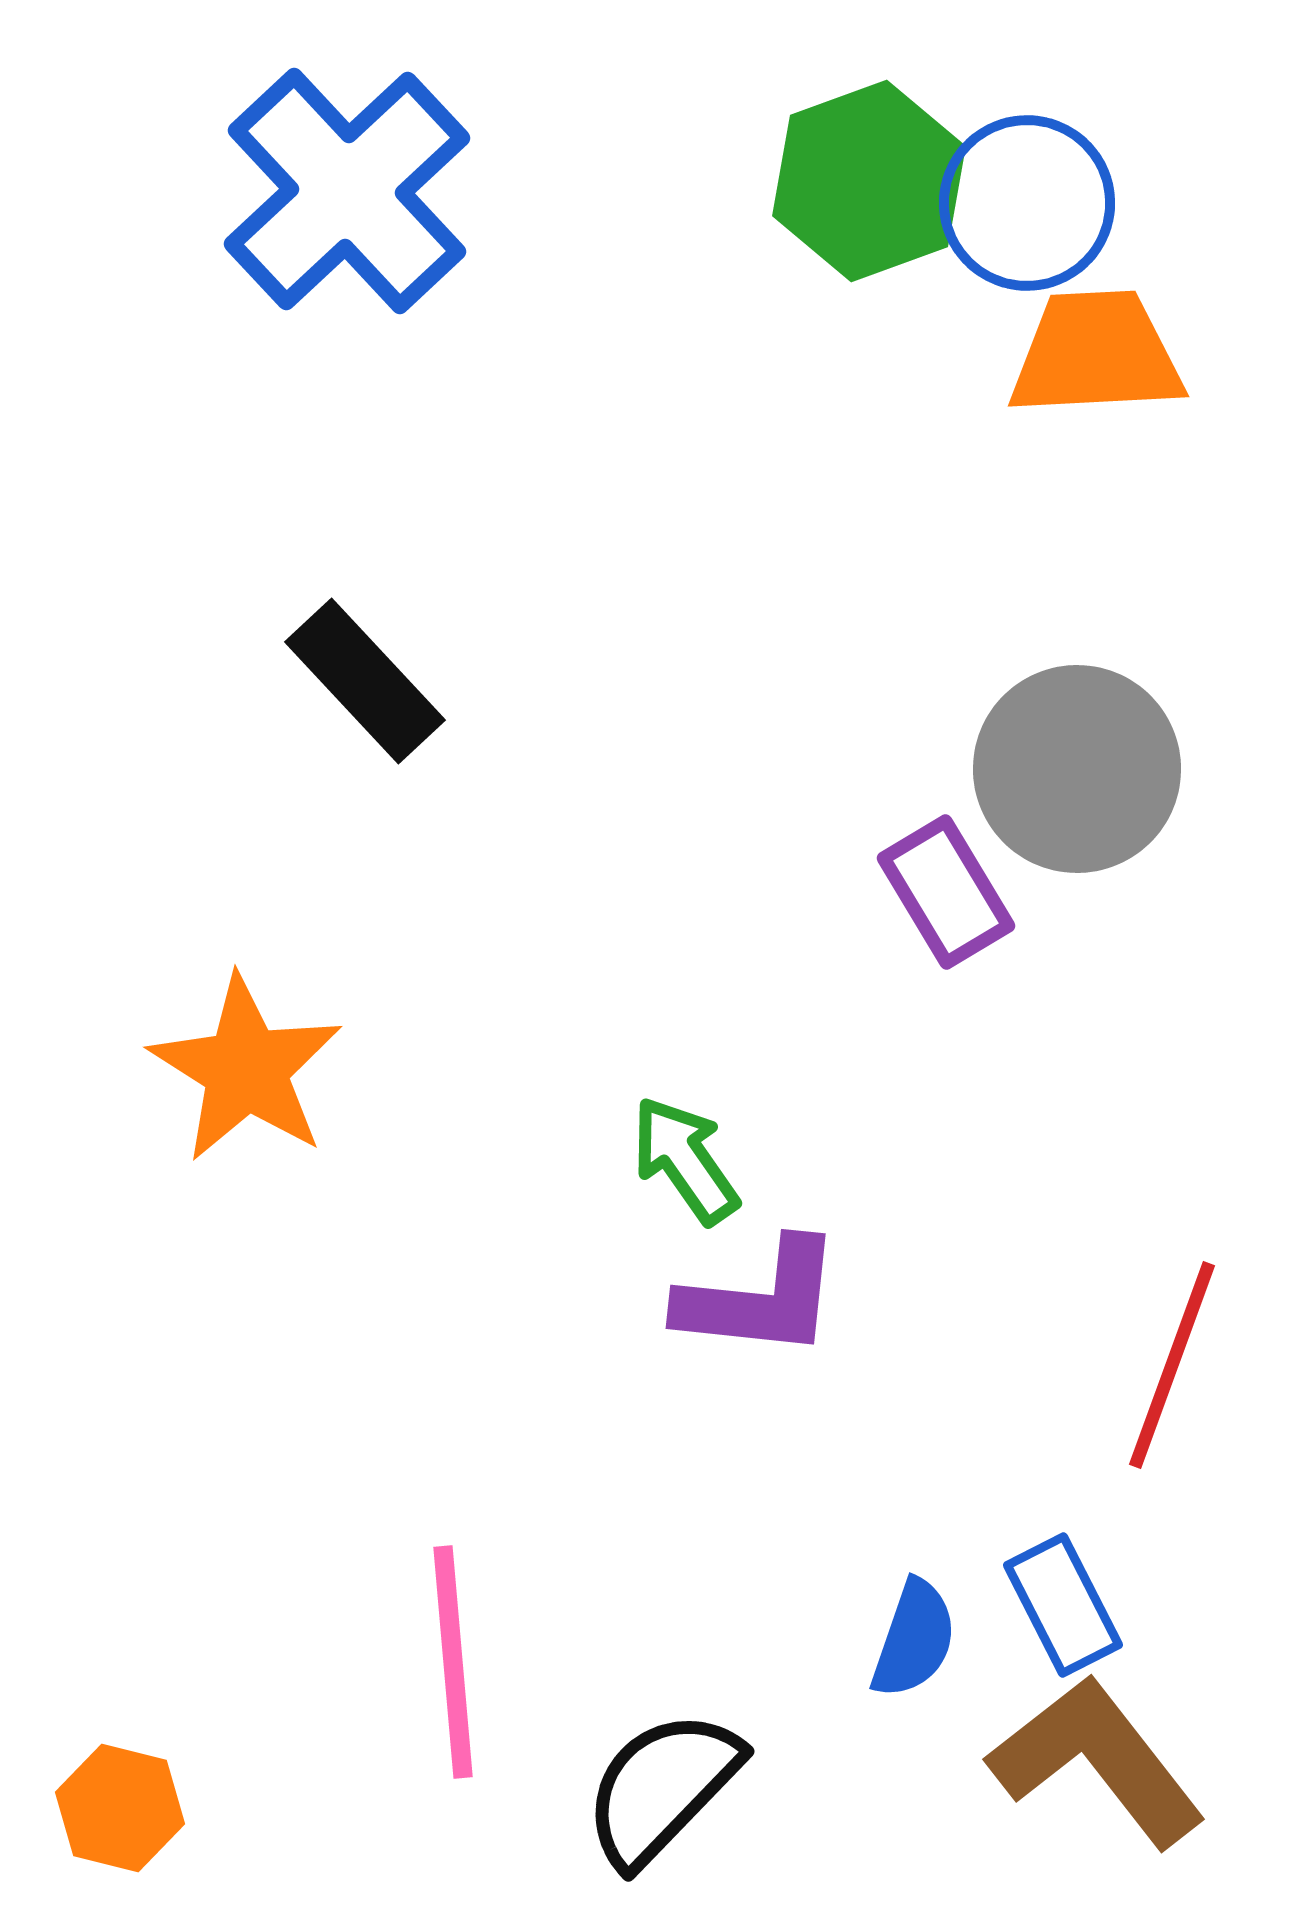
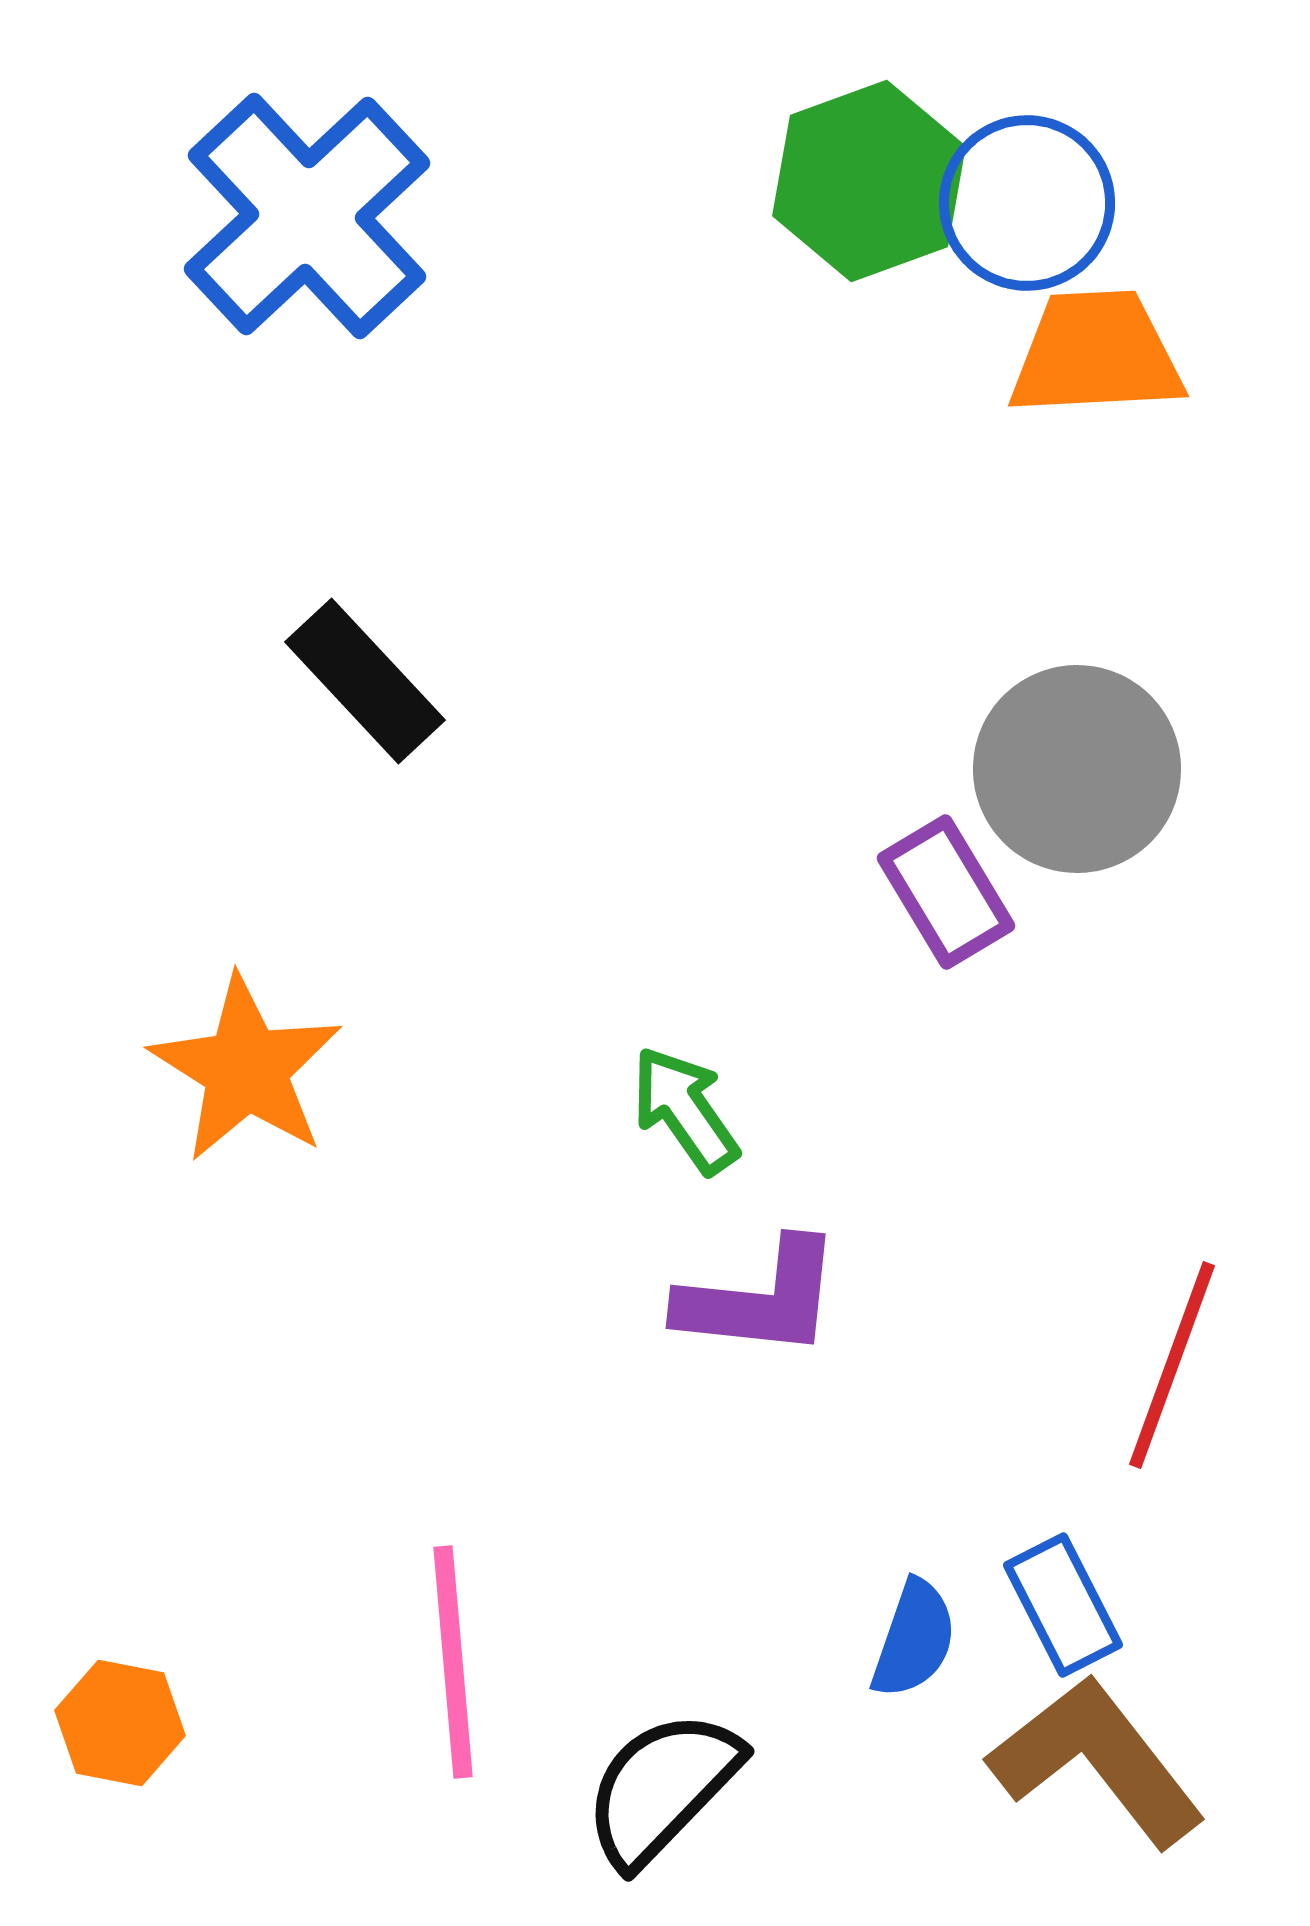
blue cross: moved 40 px left, 25 px down
green arrow: moved 50 px up
orange hexagon: moved 85 px up; rotated 3 degrees counterclockwise
